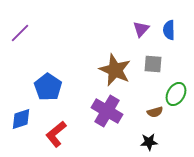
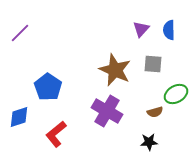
green ellipse: rotated 30 degrees clockwise
blue diamond: moved 2 px left, 2 px up
